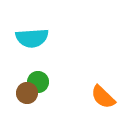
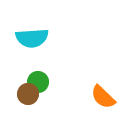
brown circle: moved 1 px right, 1 px down
